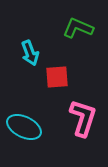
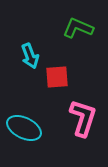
cyan arrow: moved 3 px down
cyan ellipse: moved 1 px down
